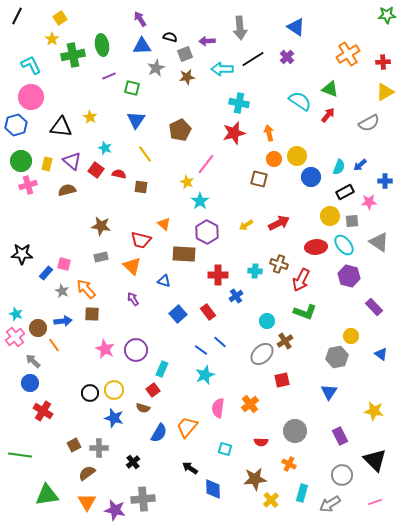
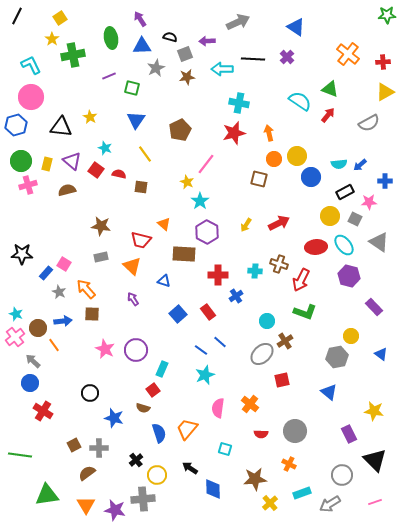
gray arrow at (240, 28): moved 2 px left, 6 px up; rotated 110 degrees counterclockwise
green ellipse at (102, 45): moved 9 px right, 7 px up
orange cross at (348, 54): rotated 20 degrees counterclockwise
black line at (253, 59): rotated 35 degrees clockwise
cyan semicircle at (339, 167): moved 3 px up; rotated 63 degrees clockwise
gray square at (352, 221): moved 3 px right, 2 px up; rotated 32 degrees clockwise
yellow arrow at (246, 225): rotated 24 degrees counterclockwise
pink square at (64, 264): rotated 16 degrees clockwise
gray star at (62, 291): moved 3 px left, 1 px down
yellow circle at (114, 390): moved 43 px right, 85 px down
blue triangle at (329, 392): rotated 24 degrees counterclockwise
orange cross at (250, 404): rotated 12 degrees counterclockwise
orange trapezoid at (187, 427): moved 2 px down
blue semicircle at (159, 433): rotated 48 degrees counterclockwise
purple rectangle at (340, 436): moved 9 px right, 2 px up
red semicircle at (261, 442): moved 8 px up
black cross at (133, 462): moved 3 px right, 2 px up
cyan rectangle at (302, 493): rotated 54 degrees clockwise
yellow cross at (271, 500): moved 1 px left, 3 px down
orange triangle at (87, 502): moved 1 px left, 3 px down
